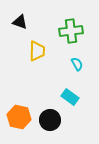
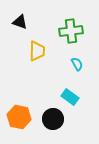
black circle: moved 3 px right, 1 px up
